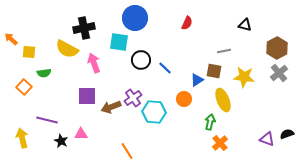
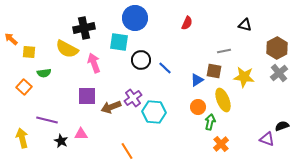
orange circle: moved 14 px right, 8 px down
black semicircle: moved 5 px left, 8 px up
orange cross: moved 1 px right, 1 px down
